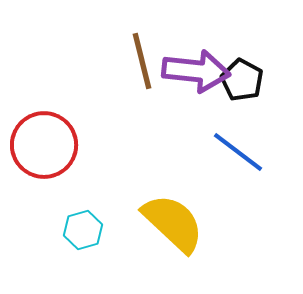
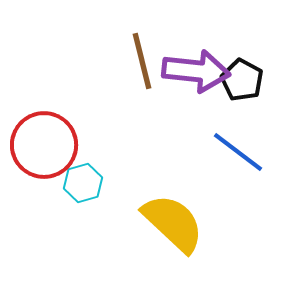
cyan hexagon: moved 47 px up
